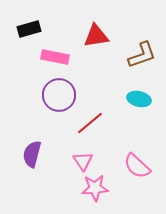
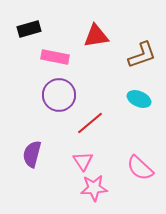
cyan ellipse: rotated 10 degrees clockwise
pink semicircle: moved 3 px right, 2 px down
pink star: moved 1 px left
